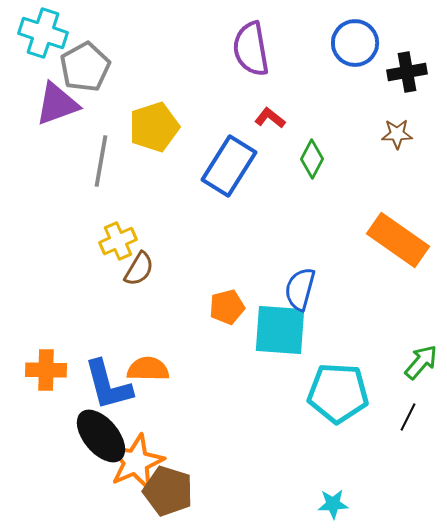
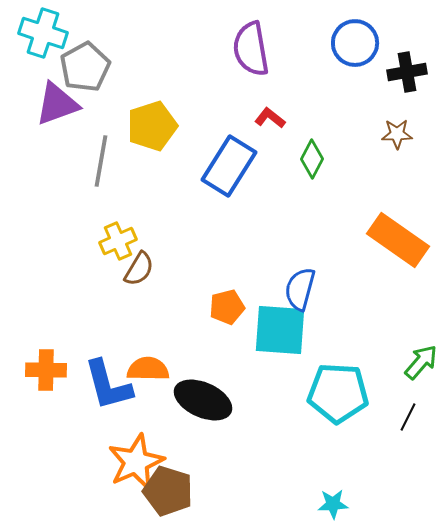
yellow pentagon: moved 2 px left, 1 px up
black ellipse: moved 102 px right, 36 px up; rotated 26 degrees counterclockwise
